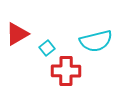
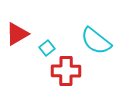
cyan semicircle: rotated 52 degrees clockwise
